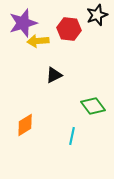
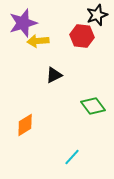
red hexagon: moved 13 px right, 7 px down
cyan line: moved 21 px down; rotated 30 degrees clockwise
